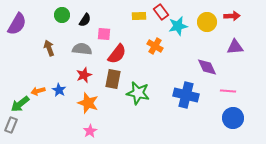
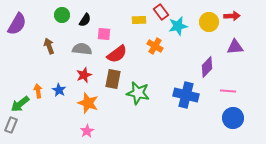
yellow rectangle: moved 4 px down
yellow circle: moved 2 px right
brown arrow: moved 2 px up
red semicircle: rotated 15 degrees clockwise
purple diamond: rotated 70 degrees clockwise
orange arrow: rotated 96 degrees clockwise
pink star: moved 3 px left
